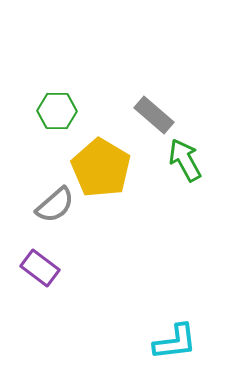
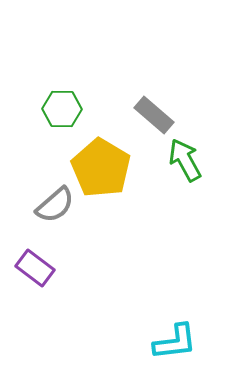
green hexagon: moved 5 px right, 2 px up
purple rectangle: moved 5 px left
